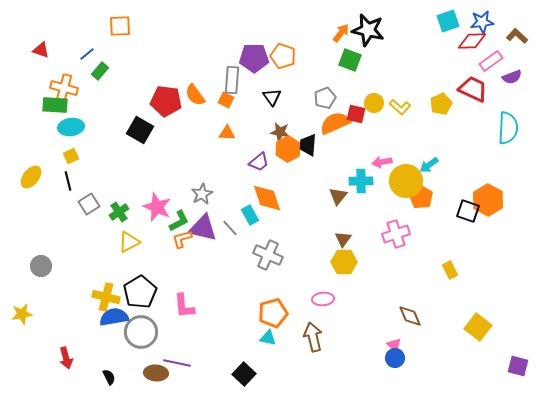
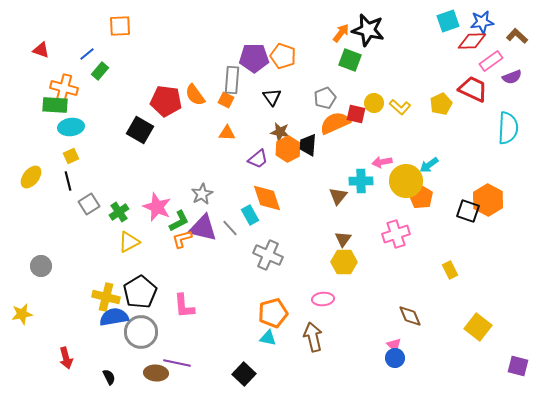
purple trapezoid at (259, 162): moved 1 px left, 3 px up
